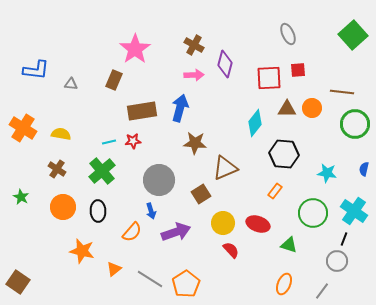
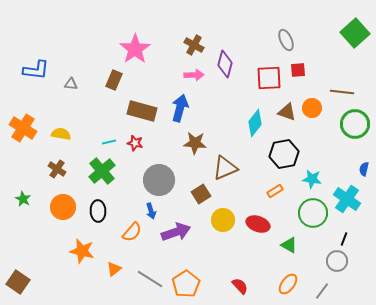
gray ellipse at (288, 34): moved 2 px left, 6 px down
green square at (353, 35): moved 2 px right, 2 px up
brown triangle at (287, 109): moved 3 px down; rotated 18 degrees clockwise
brown rectangle at (142, 111): rotated 24 degrees clockwise
red star at (133, 141): moved 2 px right, 2 px down; rotated 21 degrees clockwise
black hexagon at (284, 154): rotated 16 degrees counterclockwise
cyan star at (327, 173): moved 15 px left, 6 px down
orange rectangle at (275, 191): rotated 21 degrees clockwise
green star at (21, 197): moved 2 px right, 2 px down
cyan cross at (354, 211): moved 7 px left, 12 px up
yellow circle at (223, 223): moved 3 px up
green triangle at (289, 245): rotated 12 degrees clockwise
red semicircle at (231, 250): moved 9 px right, 36 px down
orange ellipse at (284, 284): moved 4 px right; rotated 15 degrees clockwise
